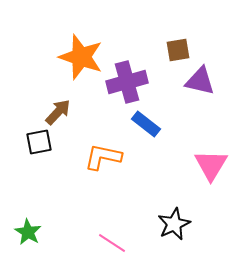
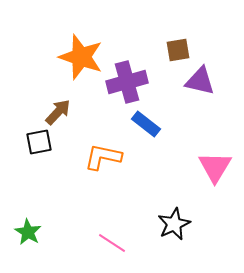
pink triangle: moved 4 px right, 2 px down
